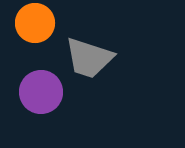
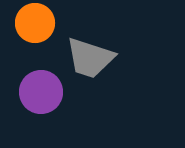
gray trapezoid: moved 1 px right
